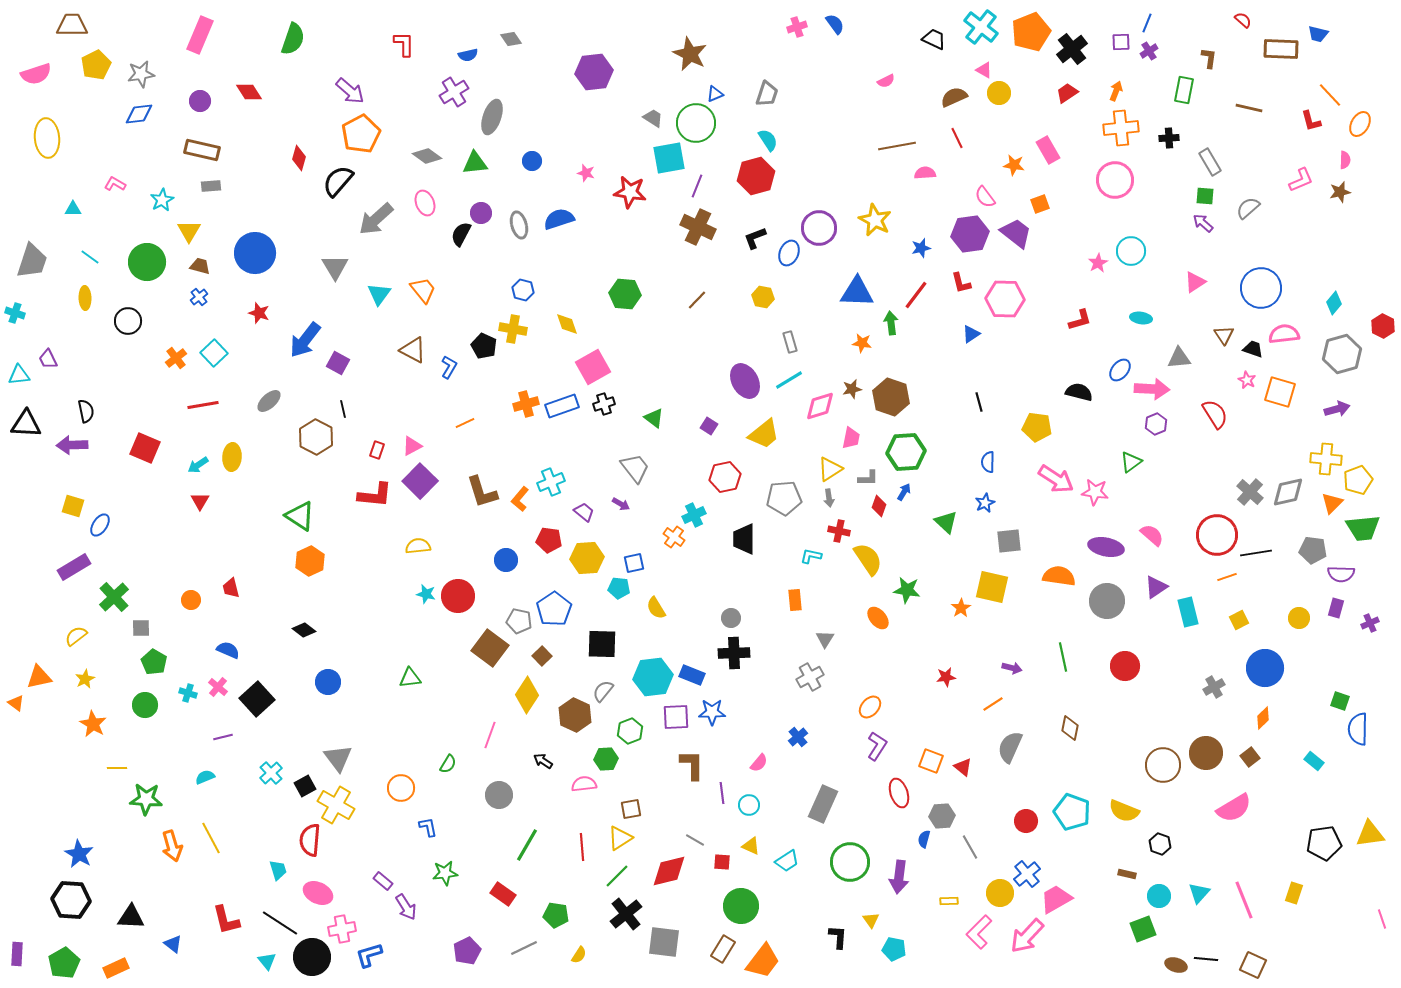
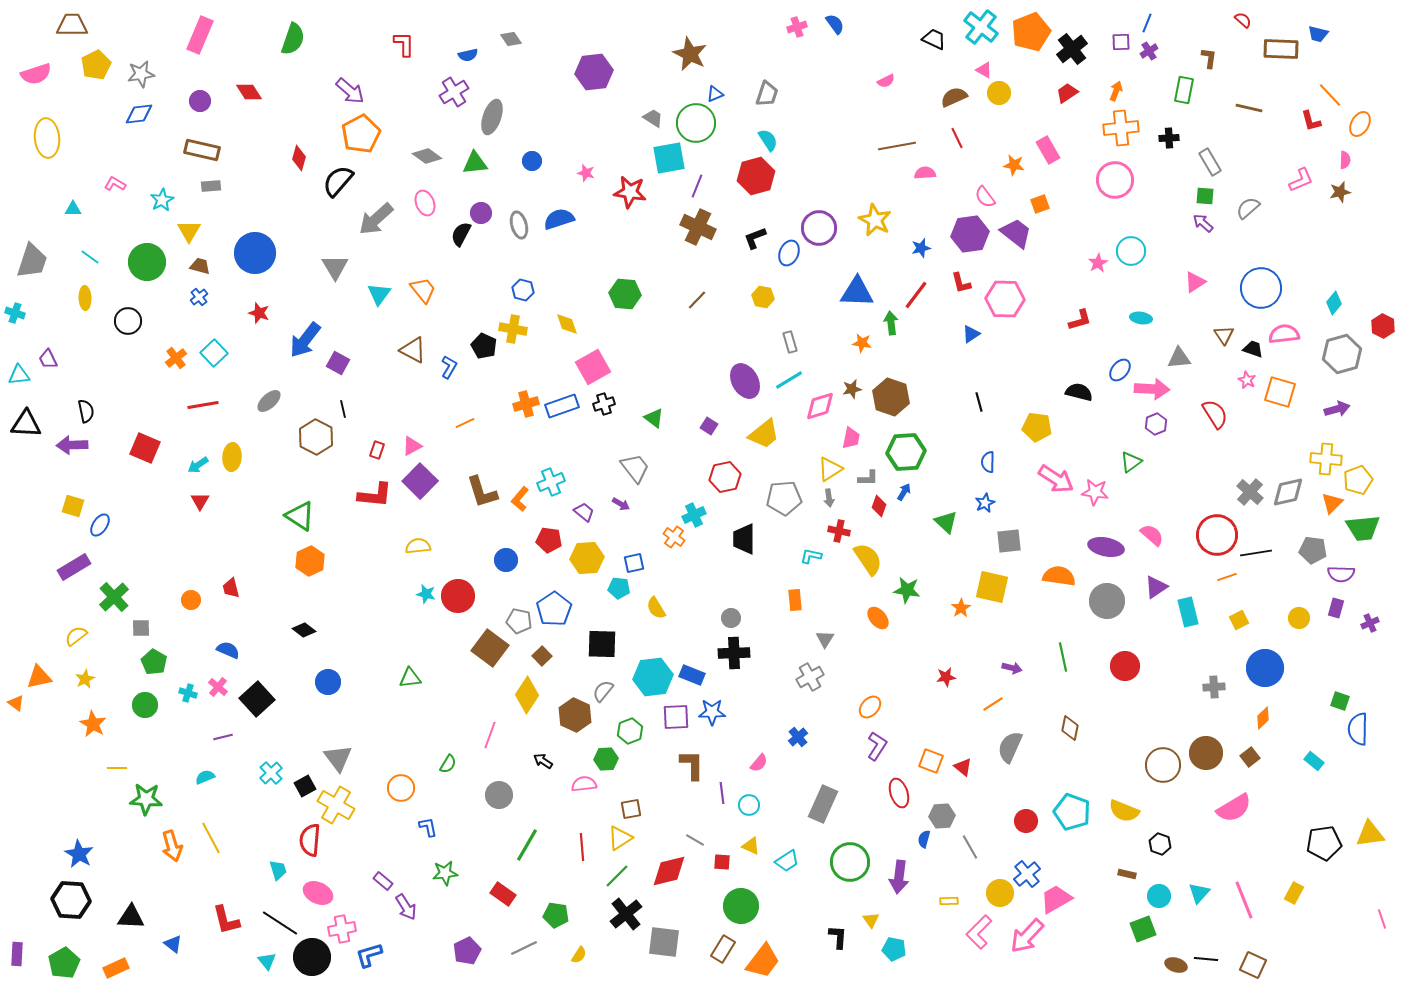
gray cross at (1214, 687): rotated 25 degrees clockwise
yellow rectangle at (1294, 893): rotated 10 degrees clockwise
